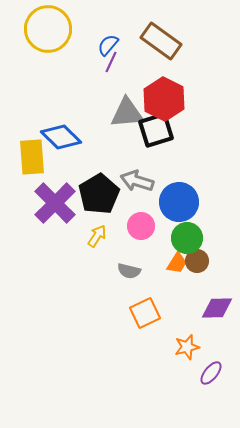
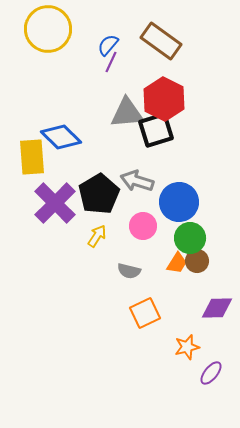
pink circle: moved 2 px right
green circle: moved 3 px right
